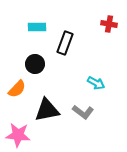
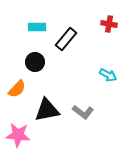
black rectangle: moved 1 px right, 4 px up; rotated 20 degrees clockwise
black circle: moved 2 px up
cyan arrow: moved 12 px right, 8 px up
